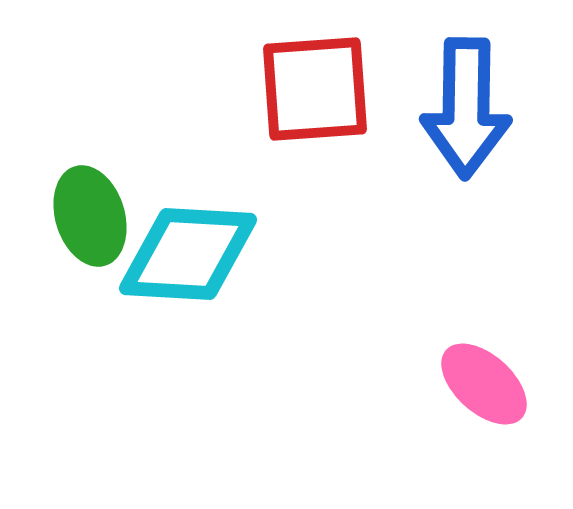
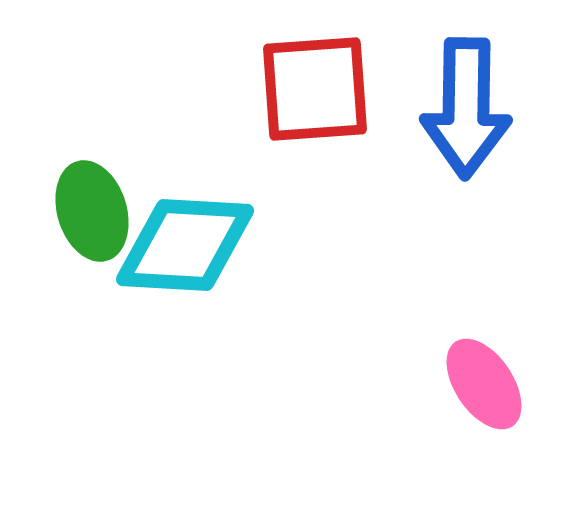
green ellipse: moved 2 px right, 5 px up
cyan diamond: moved 3 px left, 9 px up
pink ellipse: rotated 14 degrees clockwise
